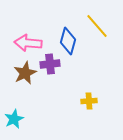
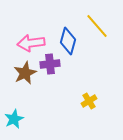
pink arrow: moved 3 px right; rotated 12 degrees counterclockwise
yellow cross: rotated 28 degrees counterclockwise
